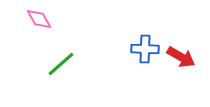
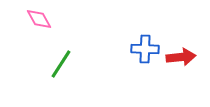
red arrow: rotated 36 degrees counterclockwise
green line: rotated 16 degrees counterclockwise
